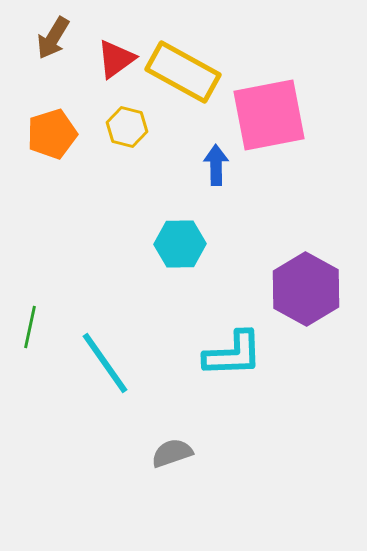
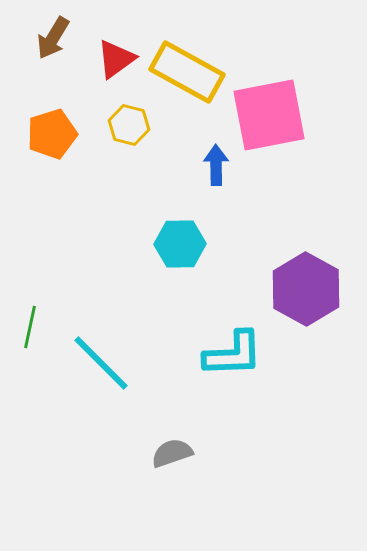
yellow rectangle: moved 4 px right
yellow hexagon: moved 2 px right, 2 px up
cyan line: moved 4 px left; rotated 10 degrees counterclockwise
